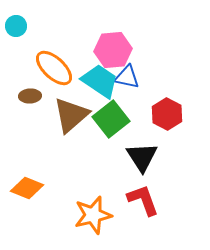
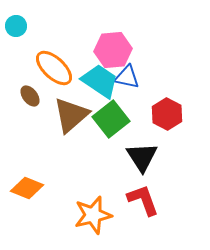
brown ellipse: rotated 55 degrees clockwise
